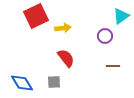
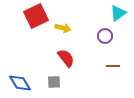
cyan triangle: moved 3 px left, 3 px up
yellow arrow: rotated 21 degrees clockwise
blue diamond: moved 2 px left
